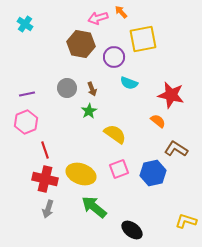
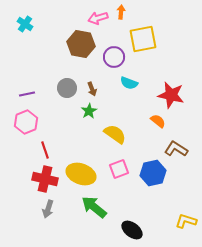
orange arrow: rotated 48 degrees clockwise
